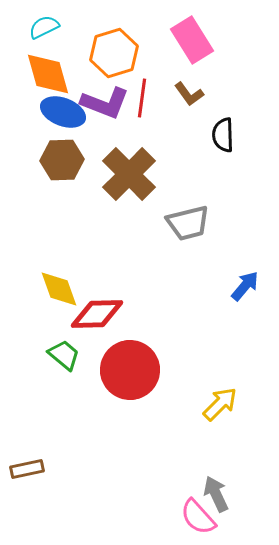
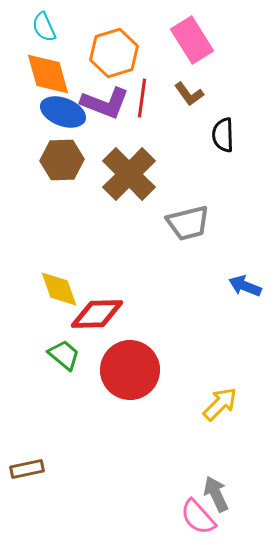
cyan semicircle: rotated 88 degrees counterclockwise
blue arrow: rotated 108 degrees counterclockwise
